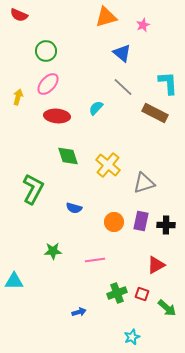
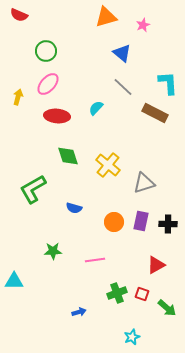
green L-shape: rotated 148 degrees counterclockwise
black cross: moved 2 px right, 1 px up
